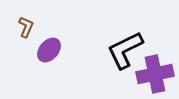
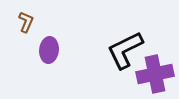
brown L-shape: moved 5 px up
purple ellipse: rotated 35 degrees counterclockwise
